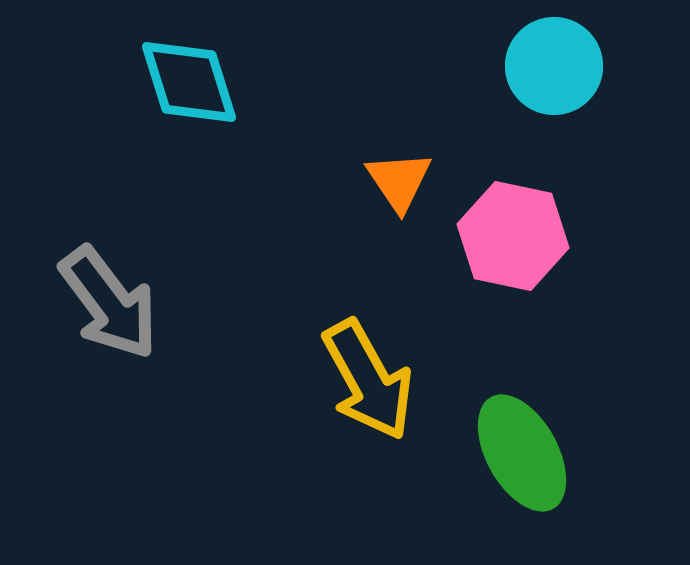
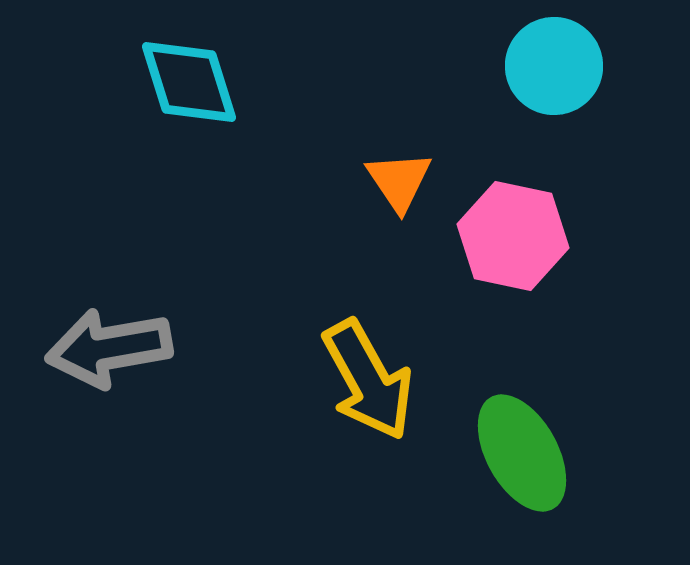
gray arrow: moved 45 px down; rotated 117 degrees clockwise
